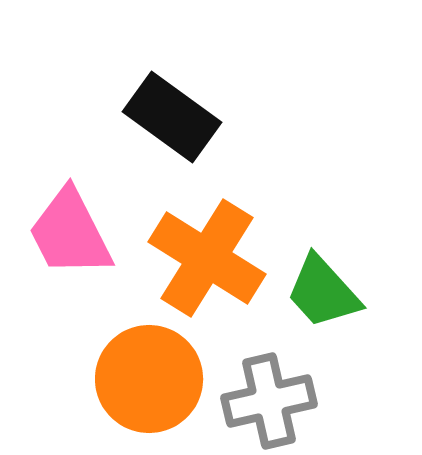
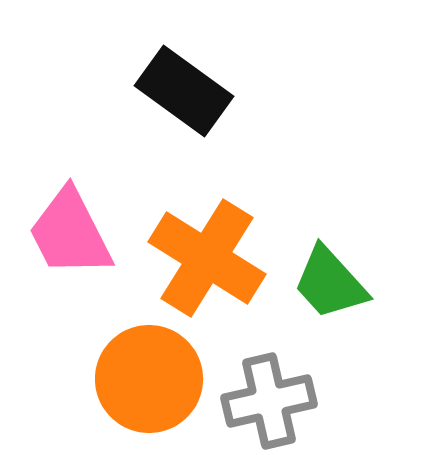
black rectangle: moved 12 px right, 26 px up
green trapezoid: moved 7 px right, 9 px up
